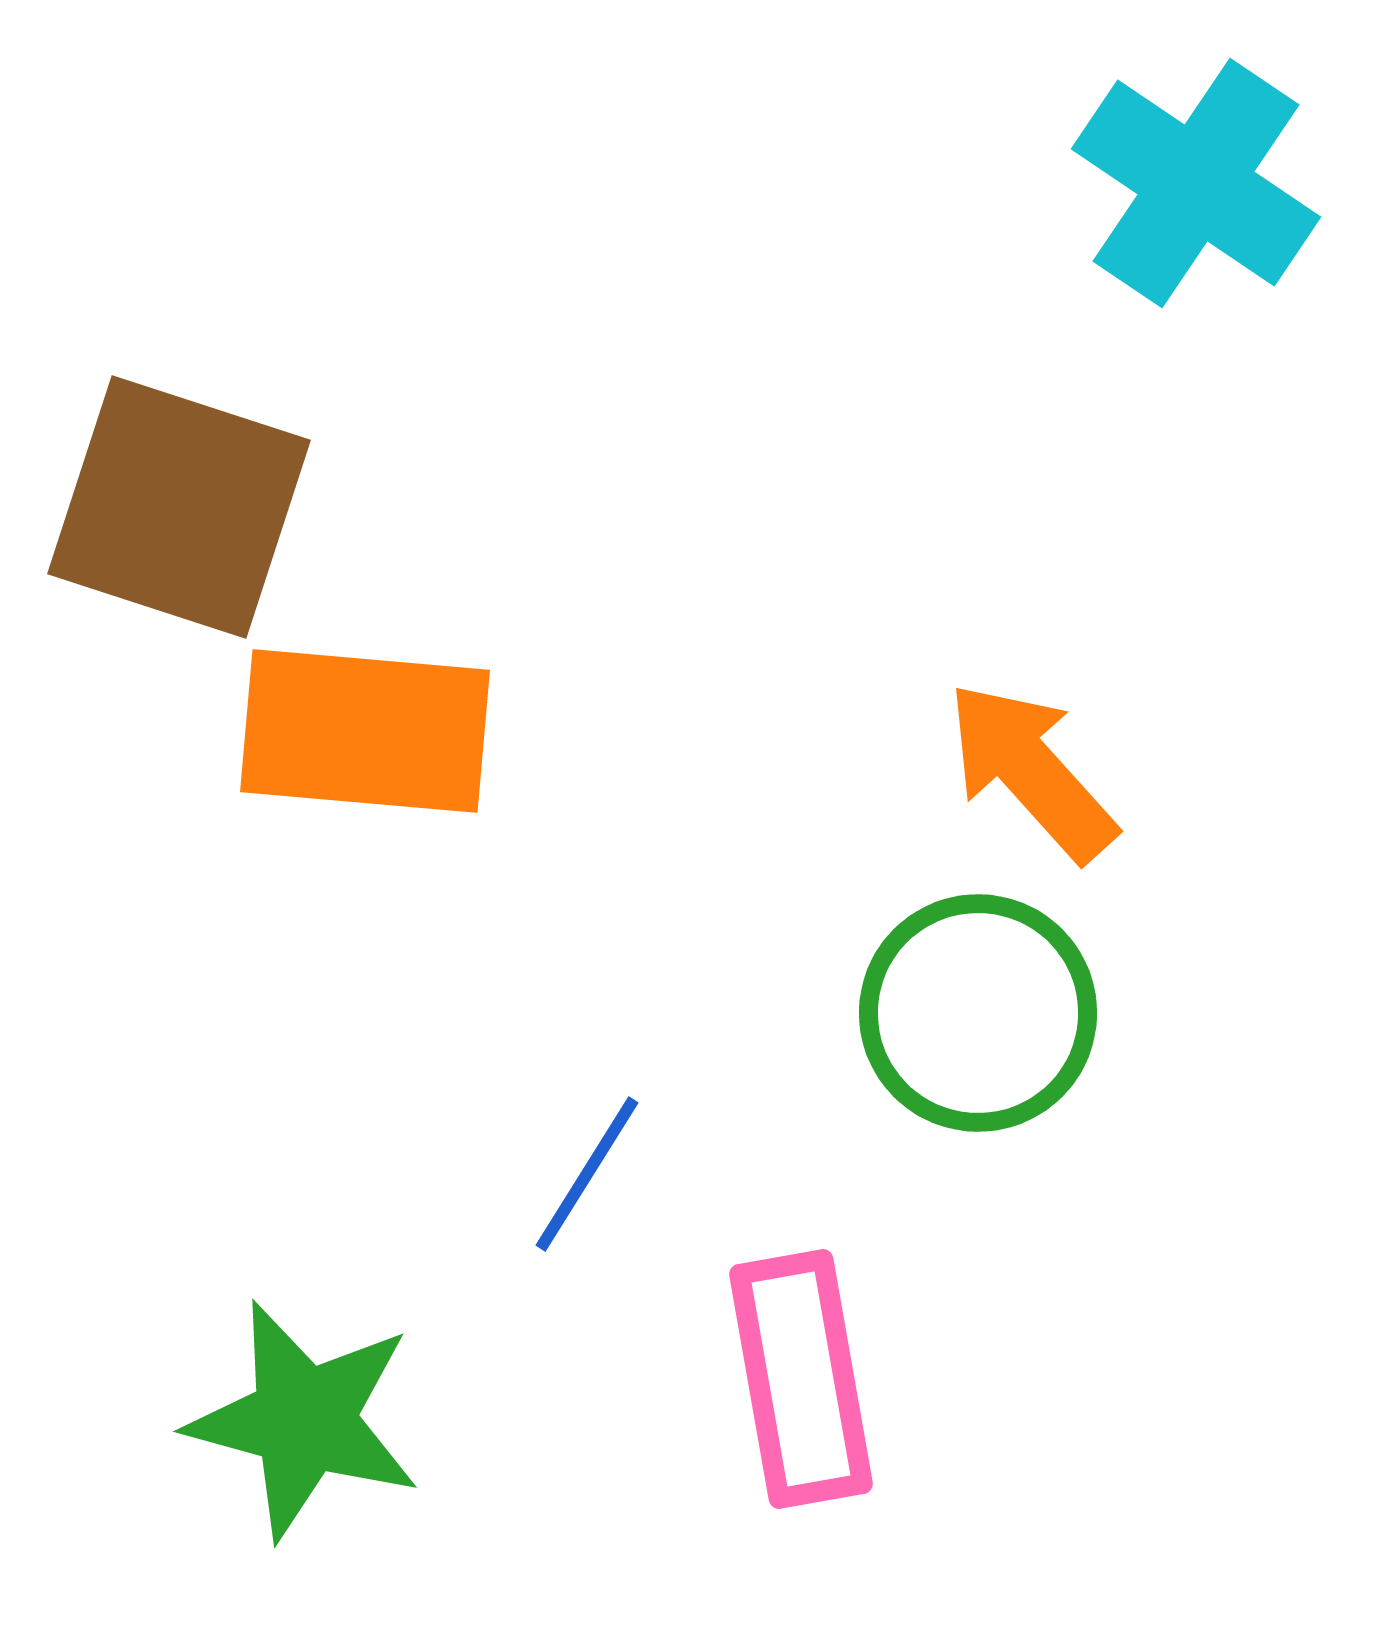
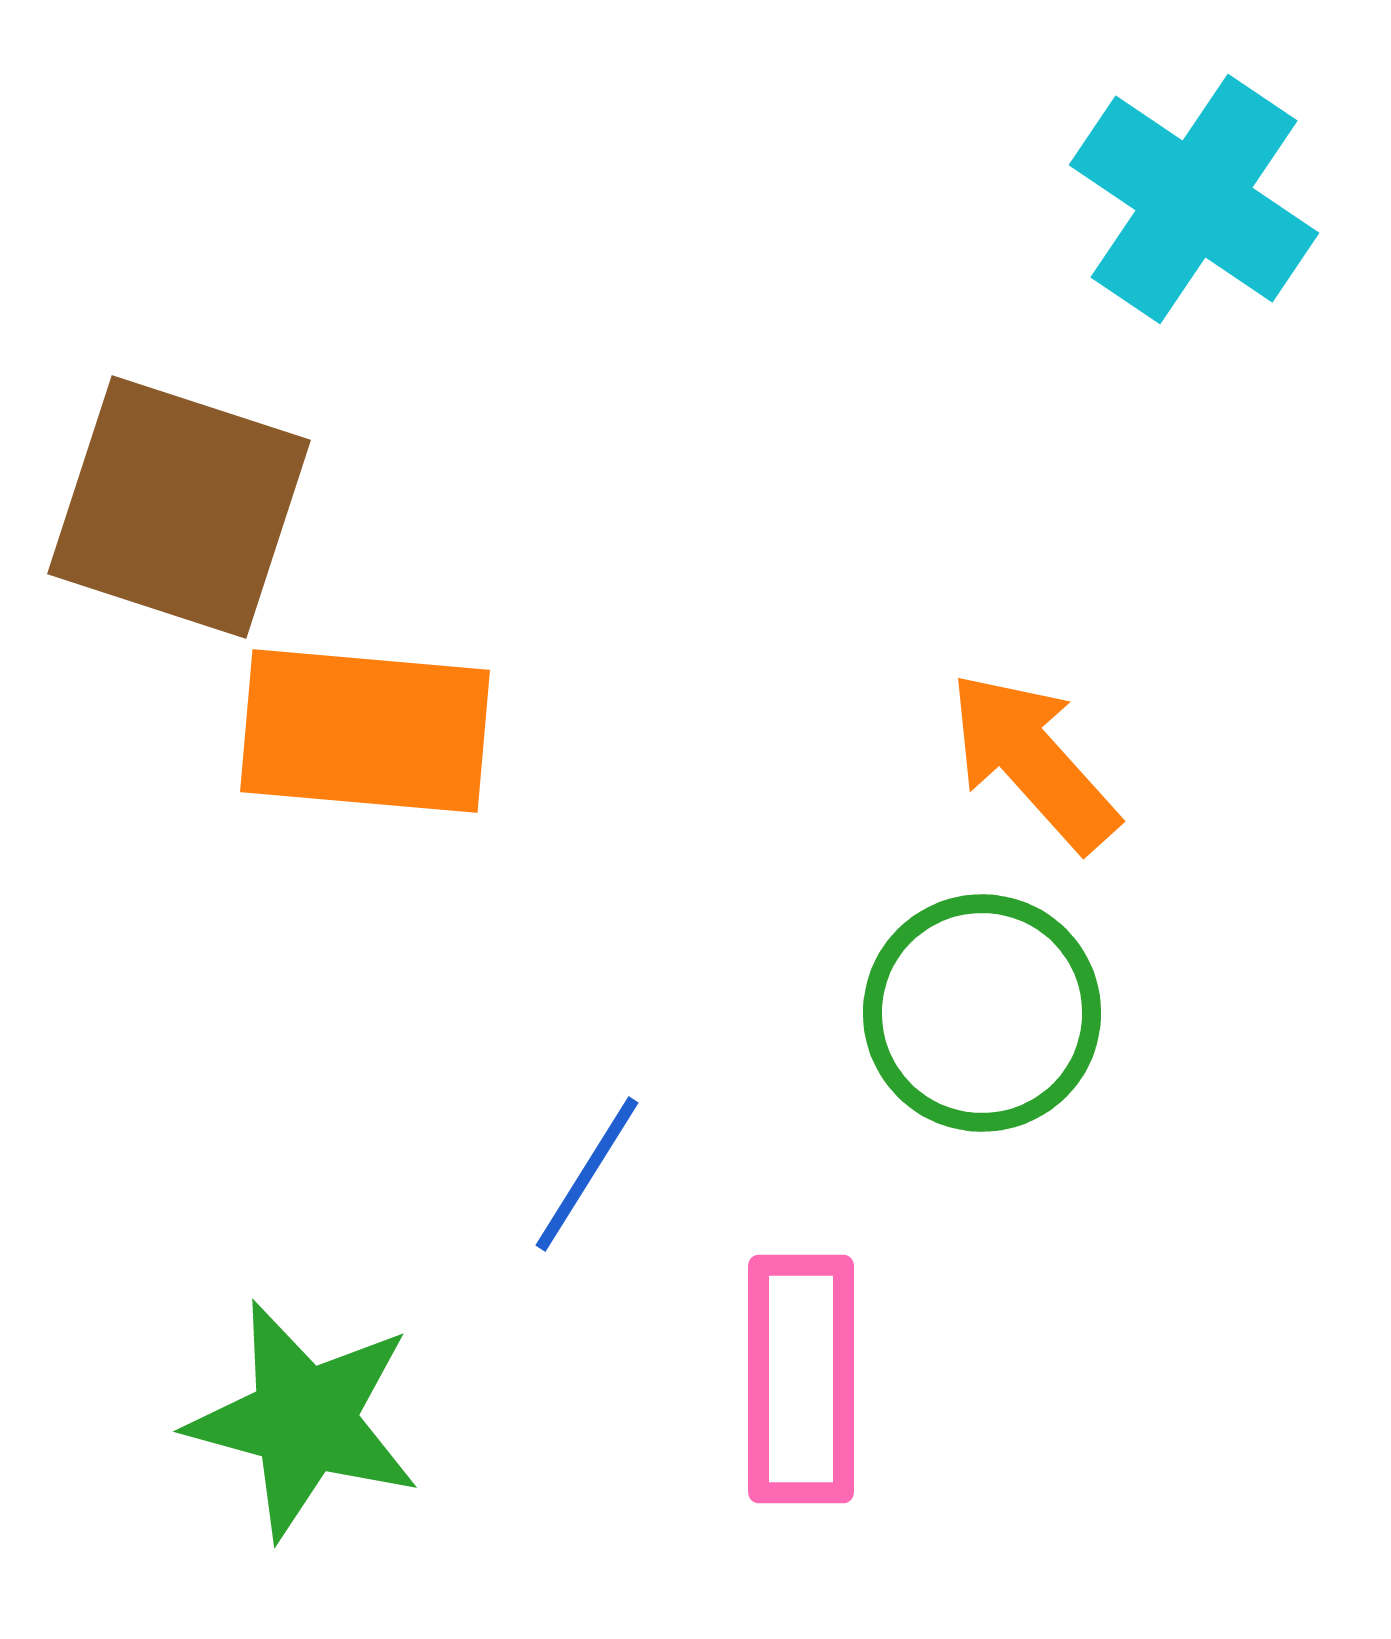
cyan cross: moved 2 px left, 16 px down
orange arrow: moved 2 px right, 10 px up
green circle: moved 4 px right
pink rectangle: rotated 10 degrees clockwise
